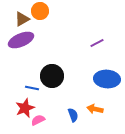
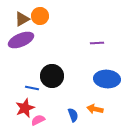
orange circle: moved 5 px down
purple line: rotated 24 degrees clockwise
